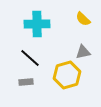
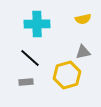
yellow semicircle: rotated 56 degrees counterclockwise
